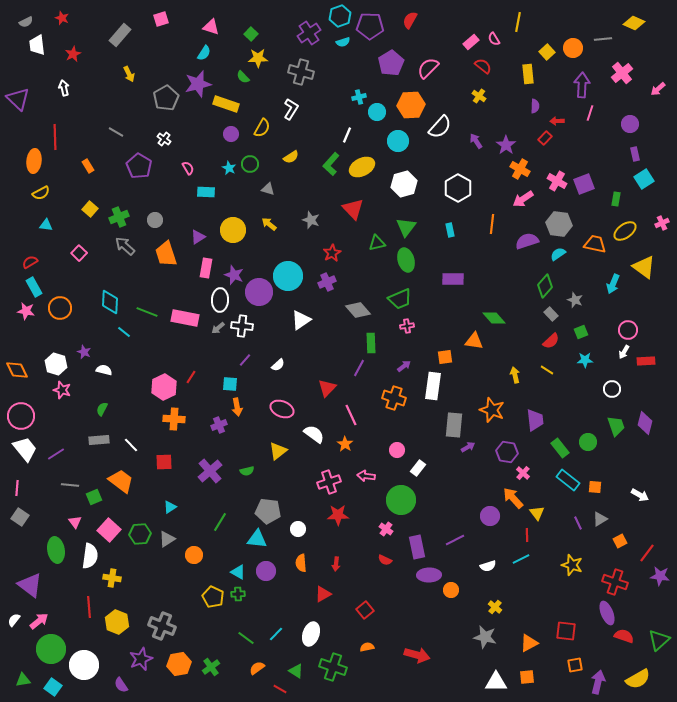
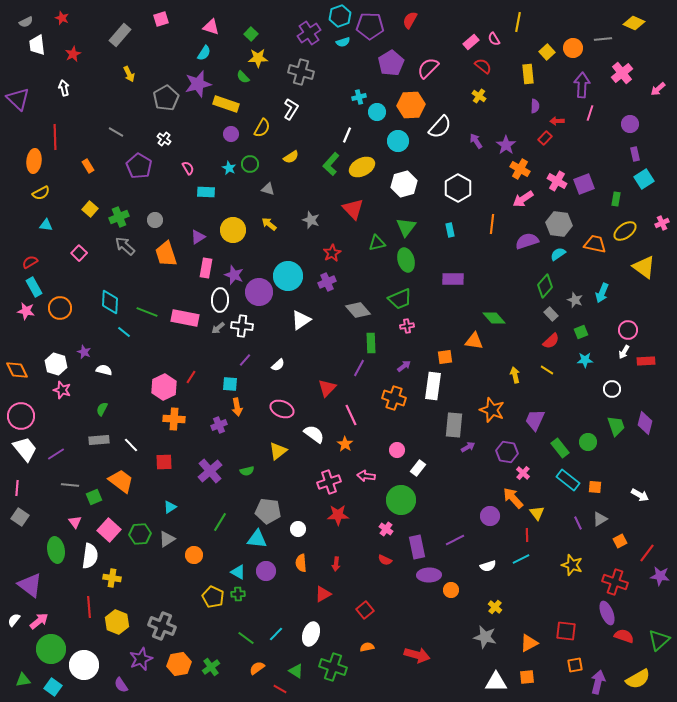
cyan arrow at (613, 284): moved 11 px left, 9 px down
purple trapezoid at (535, 420): rotated 150 degrees counterclockwise
